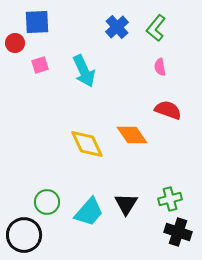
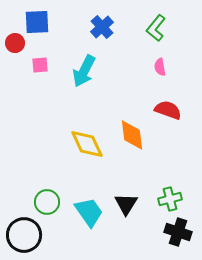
blue cross: moved 15 px left
pink square: rotated 12 degrees clockwise
cyan arrow: rotated 52 degrees clockwise
orange diamond: rotated 28 degrees clockwise
cyan trapezoid: rotated 76 degrees counterclockwise
